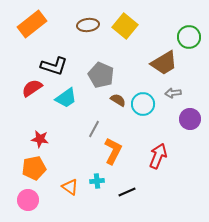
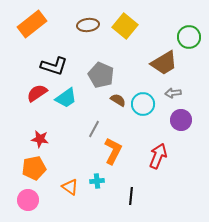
red semicircle: moved 5 px right, 5 px down
purple circle: moved 9 px left, 1 px down
black line: moved 4 px right, 4 px down; rotated 60 degrees counterclockwise
